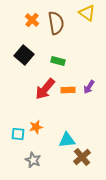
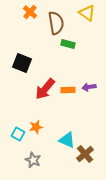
orange cross: moved 2 px left, 8 px up
black square: moved 2 px left, 8 px down; rotated 18 degrees counterclockwise
green rectangle: moved 10 px right, 17 px up
purple arrow: rotated 48 degrees clockwise
cyan square: rotated 24 degrees clockwise
cyan triangle: rotated 30 degrees clockwise
brown cross: moved 3 px right, 3 px up
